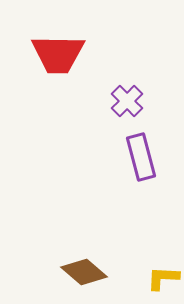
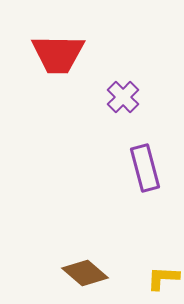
purple cross: moved 4 px left, 4 px up
purple rectangle: moved 4 px right, 11 px down
brown diamond: moved 1 px right, 1 px down
